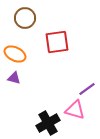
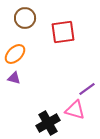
red square: moved 6 px right, 10 px up
orange ellipse: rotated 70 degrees counterclockwise
